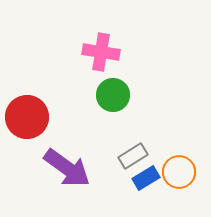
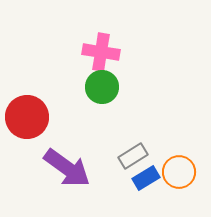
green circle: moved 11 px left, 8 px up
